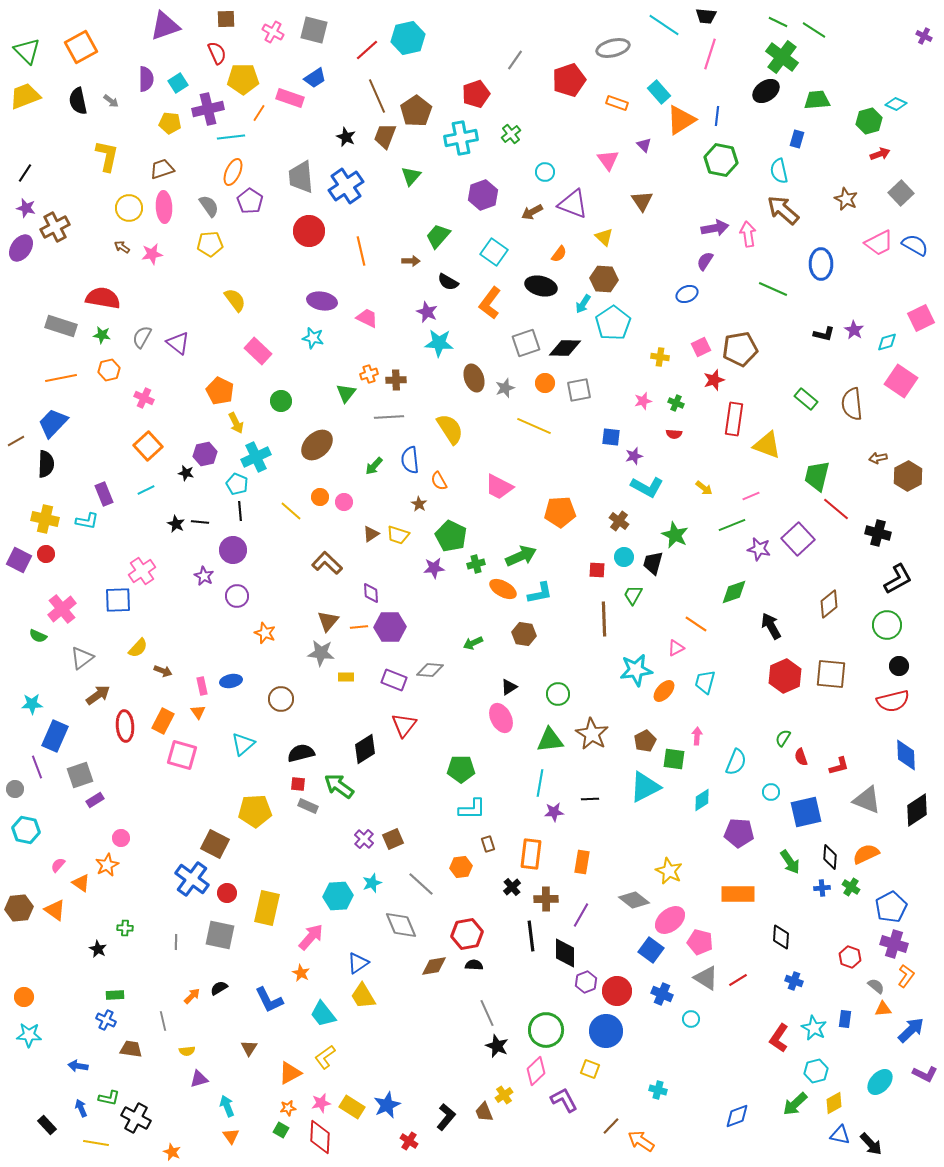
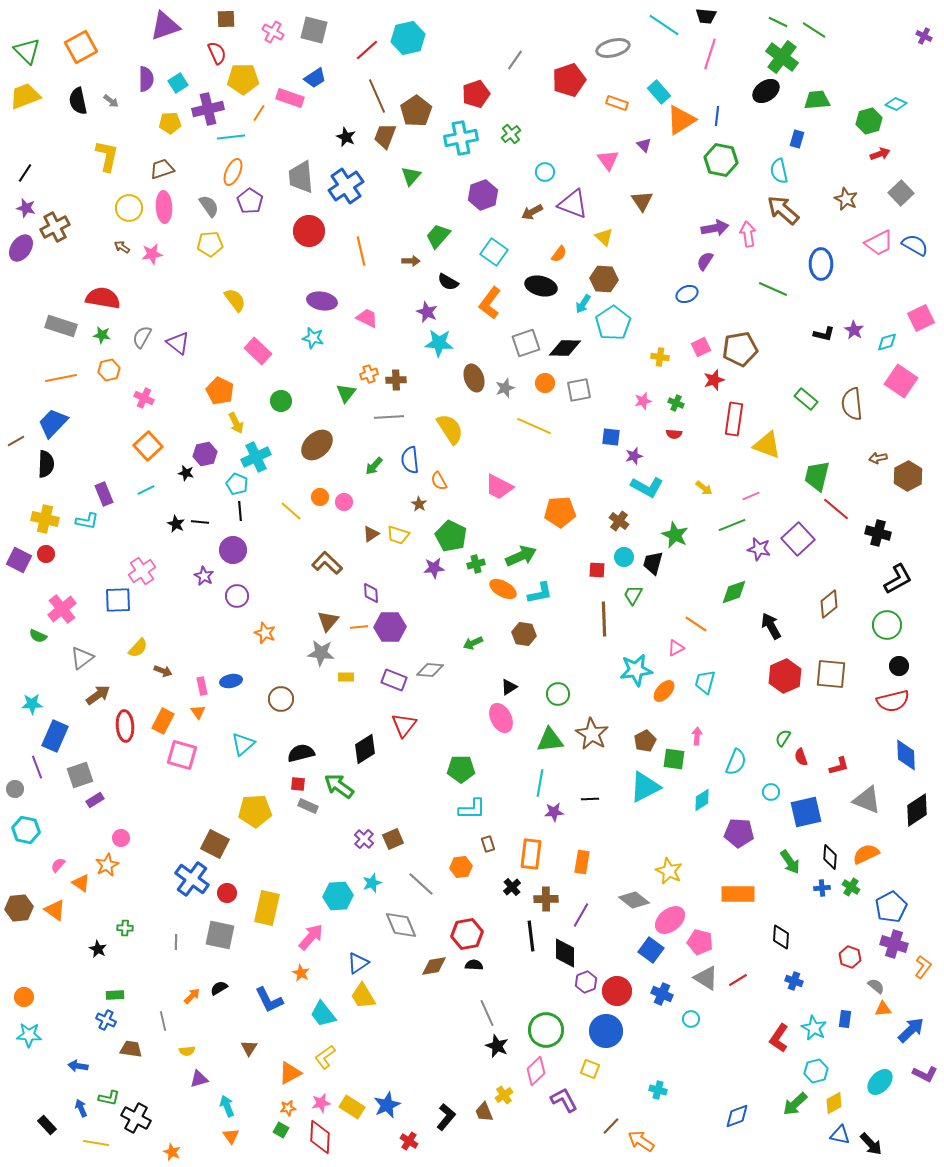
yellow pentagon at (170, 123): rotated 10 degrees counterclockwise
orange L-shape at (906, 976): moved 17 px right, 9 px up
